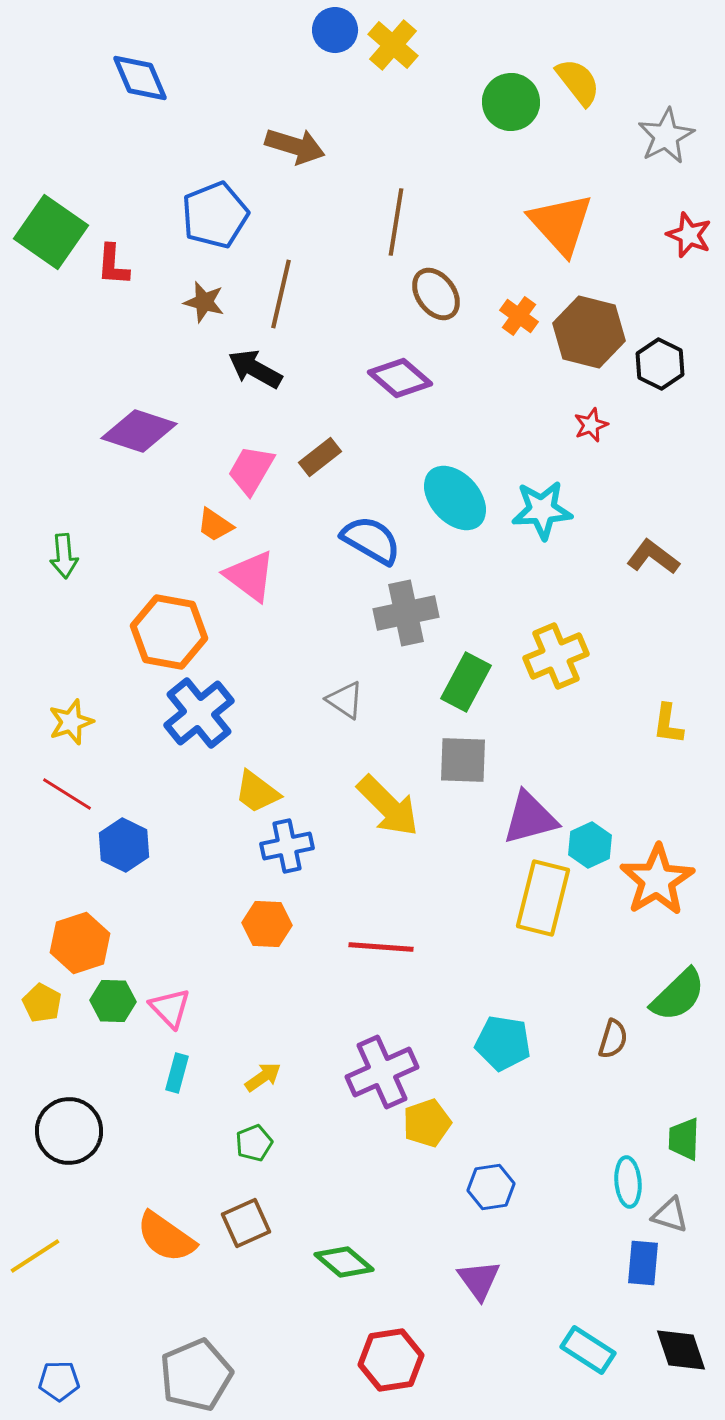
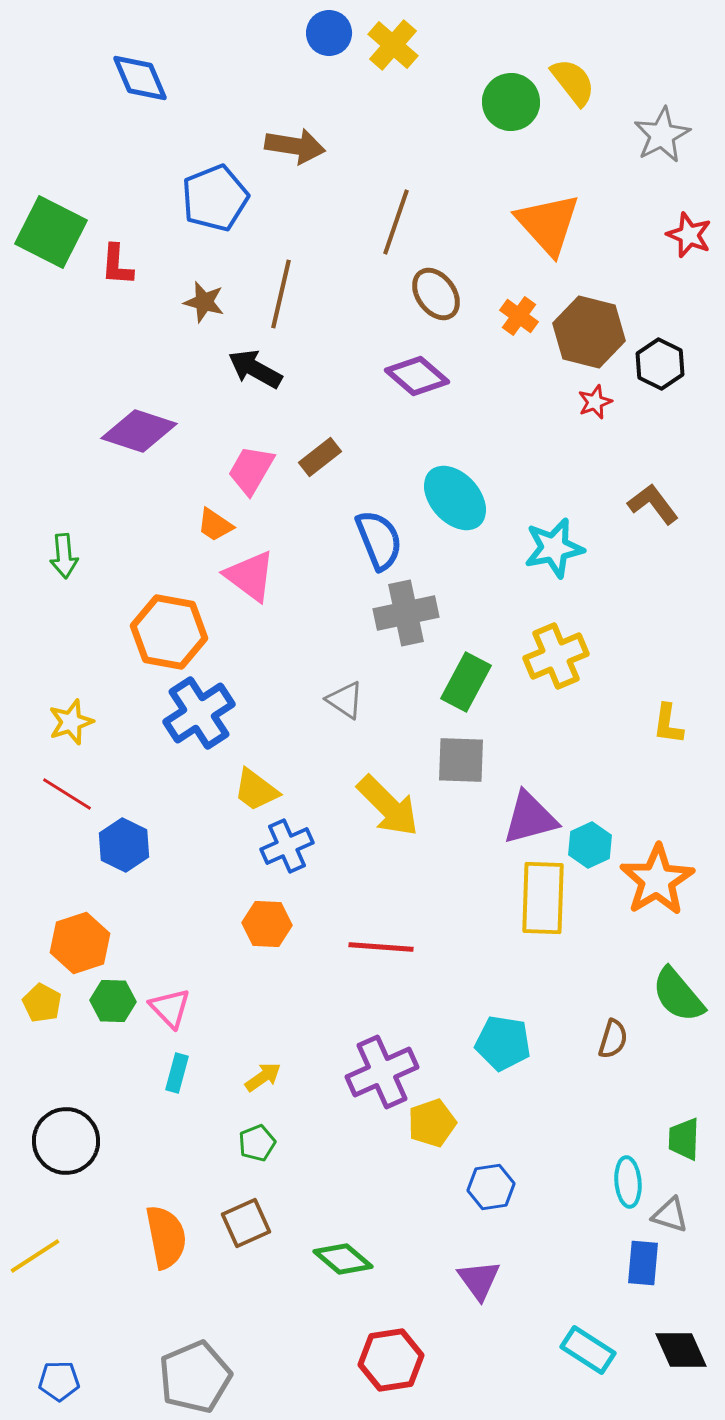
blue circle at (335, 30): moved 6 px left, 3 px down
yellow semicircle at (578, 82): moved 5 px left
gray star at (666, 136): moved 4 px left, 1 px up
brown arrow at (295, 146): rotated 8 degrees counterclockwise
blue pentagon at (215, 215): moved 17 px up
brown line at (396, 222): rotated 10 degrees clockwise
orange triangle at (561, 224): moved 13 px left
green square at (51, 232): rotated 8 degrees counterclockwise
red L-shape at (113, 265): moved 4 px right
purple diamond at (400, 378): moved 17 px right, 2 px up
red star at (591, 425): moved 4 px right, 23 px up
cyan star at (542, 510): moved 12 px right, 38 px down; rotated 8 degrees counterclockwise
blue semicircle at (371, 540): moved 8 px right; rotated 38 degrees clockwise
brown L-shape at (653, 557): moved 53 px up; rotated 16 degrees clockwise
blue cross at (199, 713): rotated 6 degrees clockwise
gray square at (463, 760): moved 2 px left
yellow trapezoid at (257, 792): moved 1 px left, 2 px up
blue cross at (287, 846): rotated 12 degrees counterclockwise
yellow rectangle at (543, 898): rotated 12 degrees counterclockwise
green semicircle at (678, 995): rotated 94 degrees clockwise
yellow pentagon at (427, 1123): moved 5 px right
black circle at (69, 1131): moved 3 px left, 10 px down
green pentagon at (254, 1143): moved 3 px right
orange semicircle at (166, 1237): rotated 136 degrees counterclockwise
green diamond at (344, 1262): moved 1 px left, 3 px up
black diamond at (681, 1350): rotated 6 degrees counterclockwise
gray pentagon at (196, 1375): moved 1 px left, 2 px down
